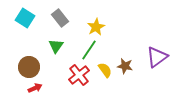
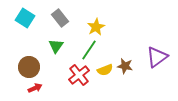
yellow semicircle: rotated 105 degrees clockwise
